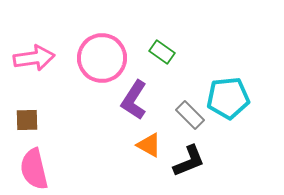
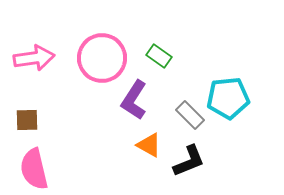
green rectangle: moved 3 px left, 4 px down
